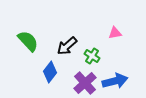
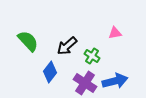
purple cross: rotated 15 degrees counterclockwise
